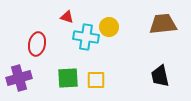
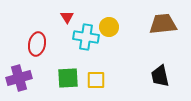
red triangle: rotated 40 degrees clockwise
